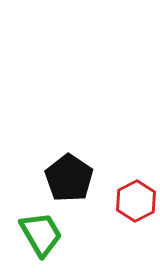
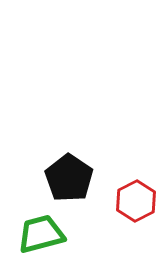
green trapezoid: rotated 75 degrees counterclockwise
